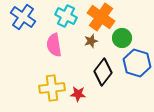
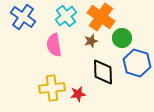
cyan cross: rotated 25 degrees clockwise
black diamond: rotated 40 degrees counterclockwise
red star: rotated 14 degrees counterclockwise
